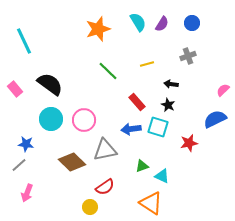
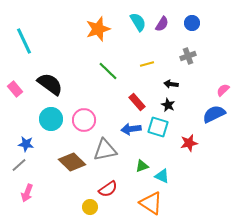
blue semicircle: moved 1 px left, 5 px up
red semicircle: moved 3 px right, 2 px down
